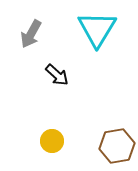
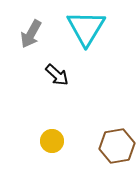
cyan triangle: moved 11 px left, 1 px up
